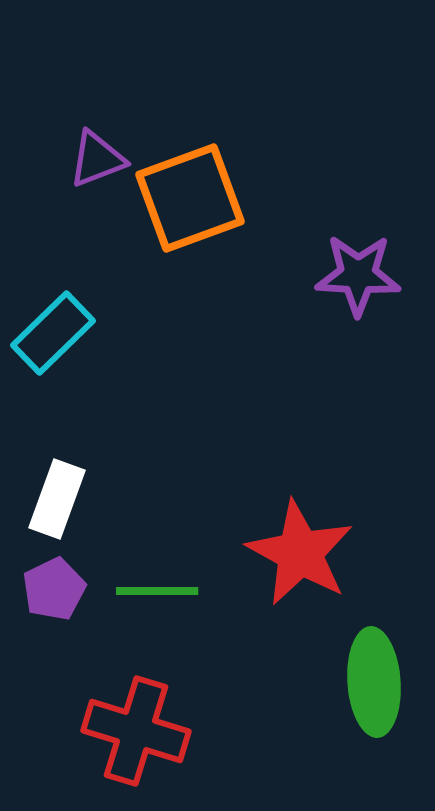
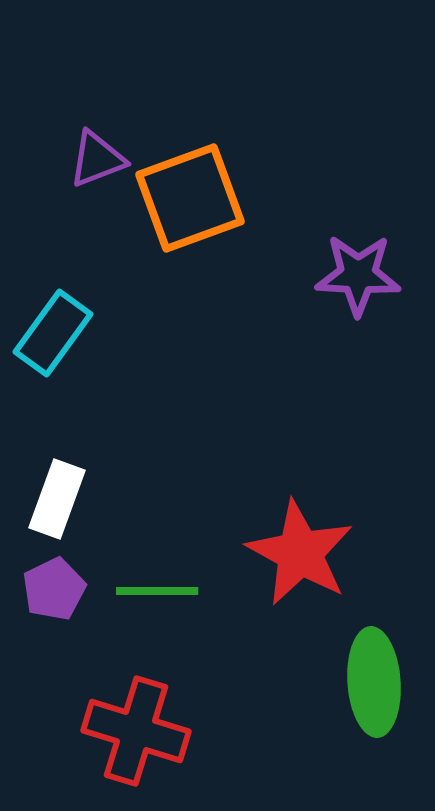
cyan rectangle: rotated 10 degrees counterclockwise
